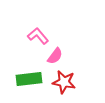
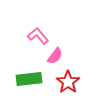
red star: moved 4 px right; rotated 25 degrees clockwise
